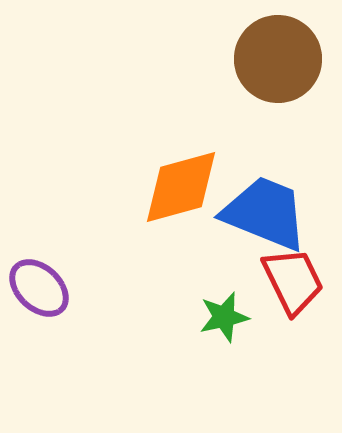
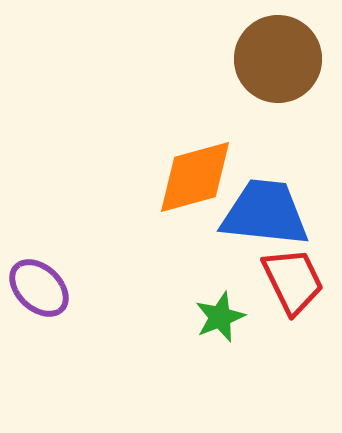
orange diamond: moved 14 px right, 10 px up
blue trapezoid: rotated 16 degrees counterclockwise
green star: moved 4 px left; rotated 9 degrees counterclockwise
